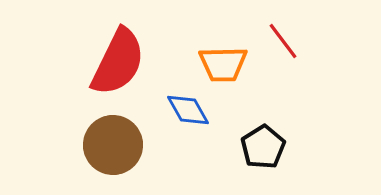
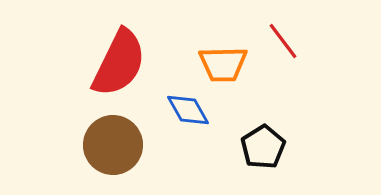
red semicircle: moved 1 px right, 1 px down
